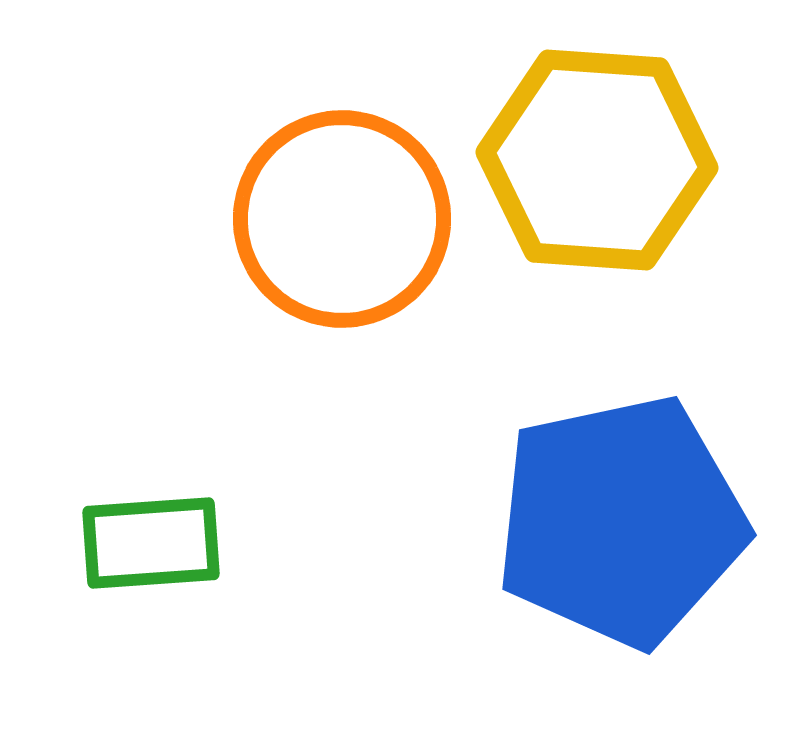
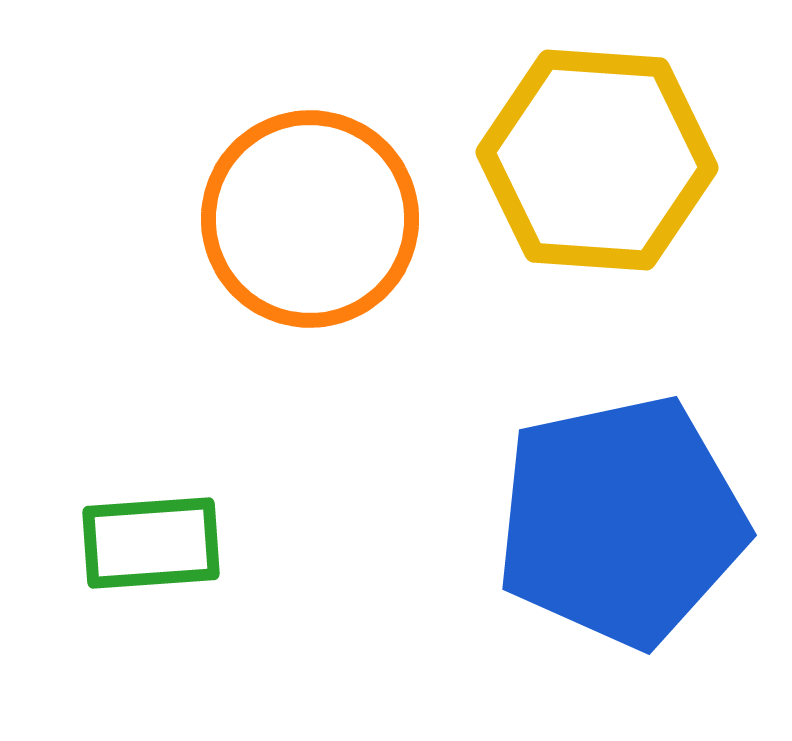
orange circle: moved 32 px left
